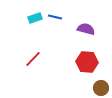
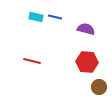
cyan rectangle: moved 1 px right, 1 px up; rotated 32 degrees clockwise
red line: moved 1 px left, 2 px down; rotated 60 degrees clockwise
brown circle: moved 2 px left, 1 px up
